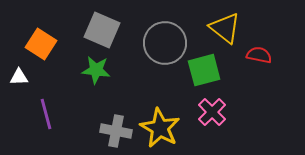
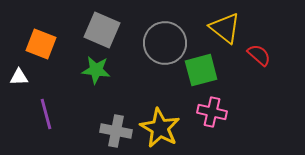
orange square: rotated 12 degrees counterclockwise
red semicircle: rotated 30 degrees clockwise
green square: moved 3 px left
pink cross: rotated 32 degrees counterclockwise
